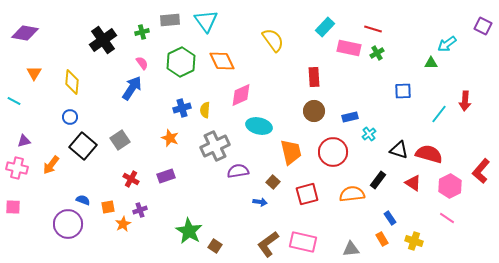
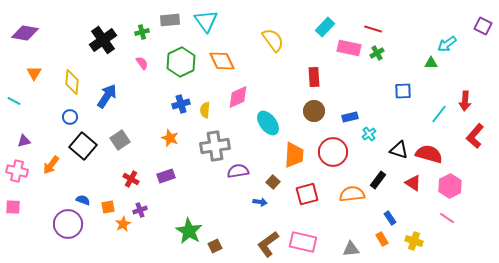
blue arrow at (132, 88): moved 25 px left, 8 px down
pink diamond at (241, 95): moved 3 px left, 2 px down
blue cross at (182, 108): moved 1 px left, 4 px up
cyan ellipse at (259, 126): moved 9 px right, 3 px up; rotated 40 degrees clockwise
gray cross at (215, 146): rotated 16 degrees clockwise
orange trapezoid at (291, 152): moved 3 px right, 3 px down; rotated 16 degrees clockwise
pink cross at (17, 168): moved 3 px down
red L-shape at (481, 171): moved 6 px left, 35 px up
brown square at (215, 246): rotated 32 degrees clockwise
